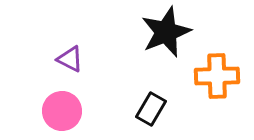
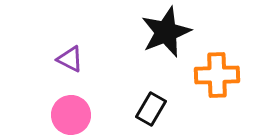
orange cross: moved 1 px up
pink circle: moved 9 px right, 4 px down
